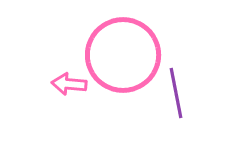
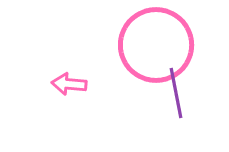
pink circle: moved 33 px right, 10 px up
